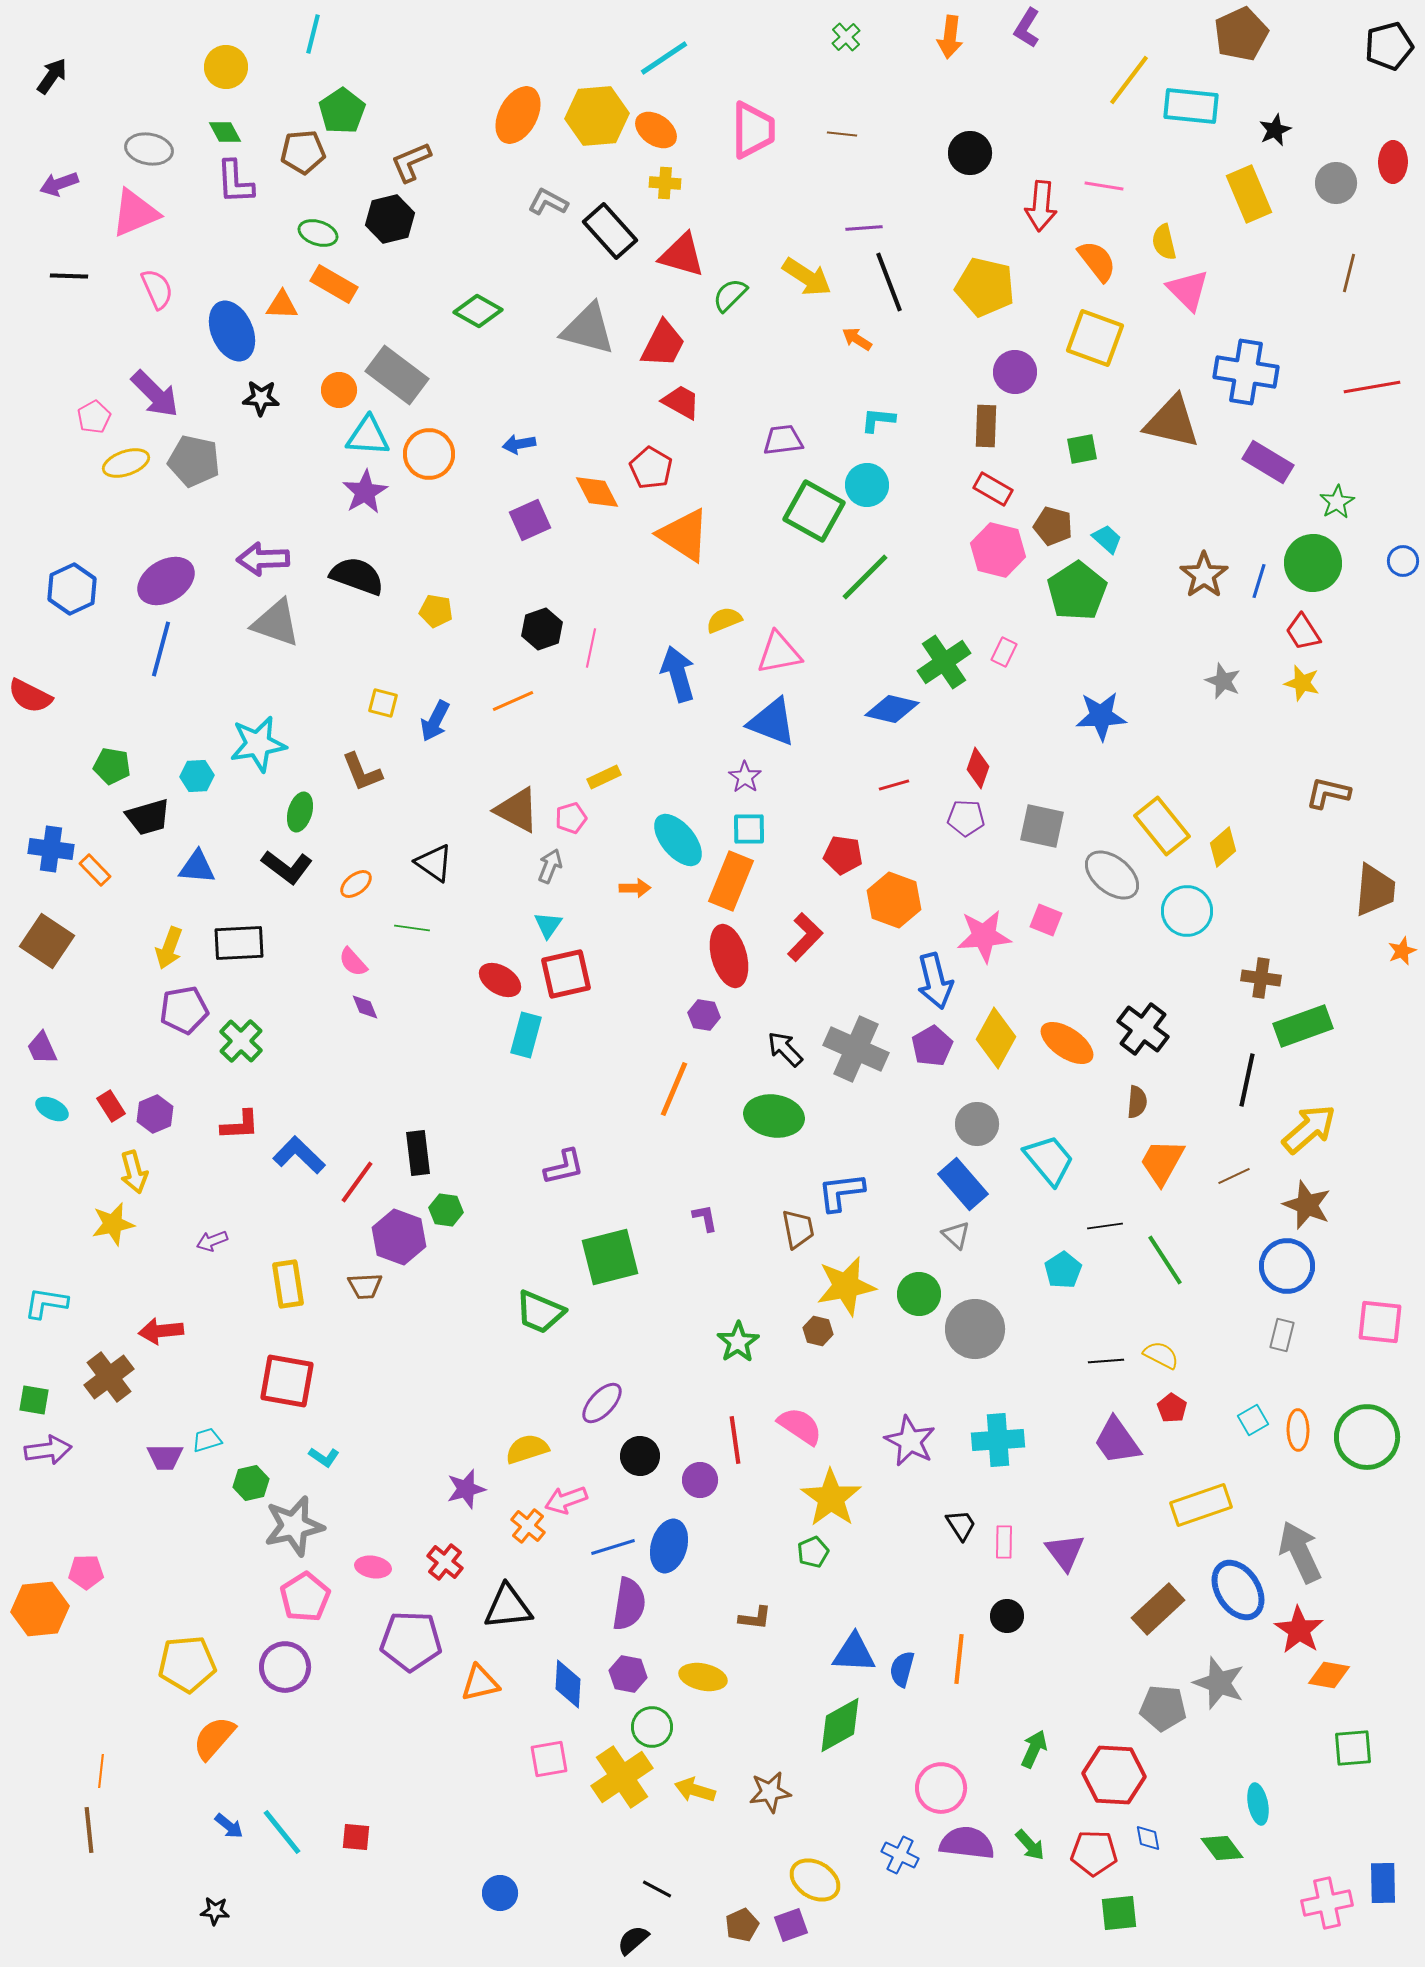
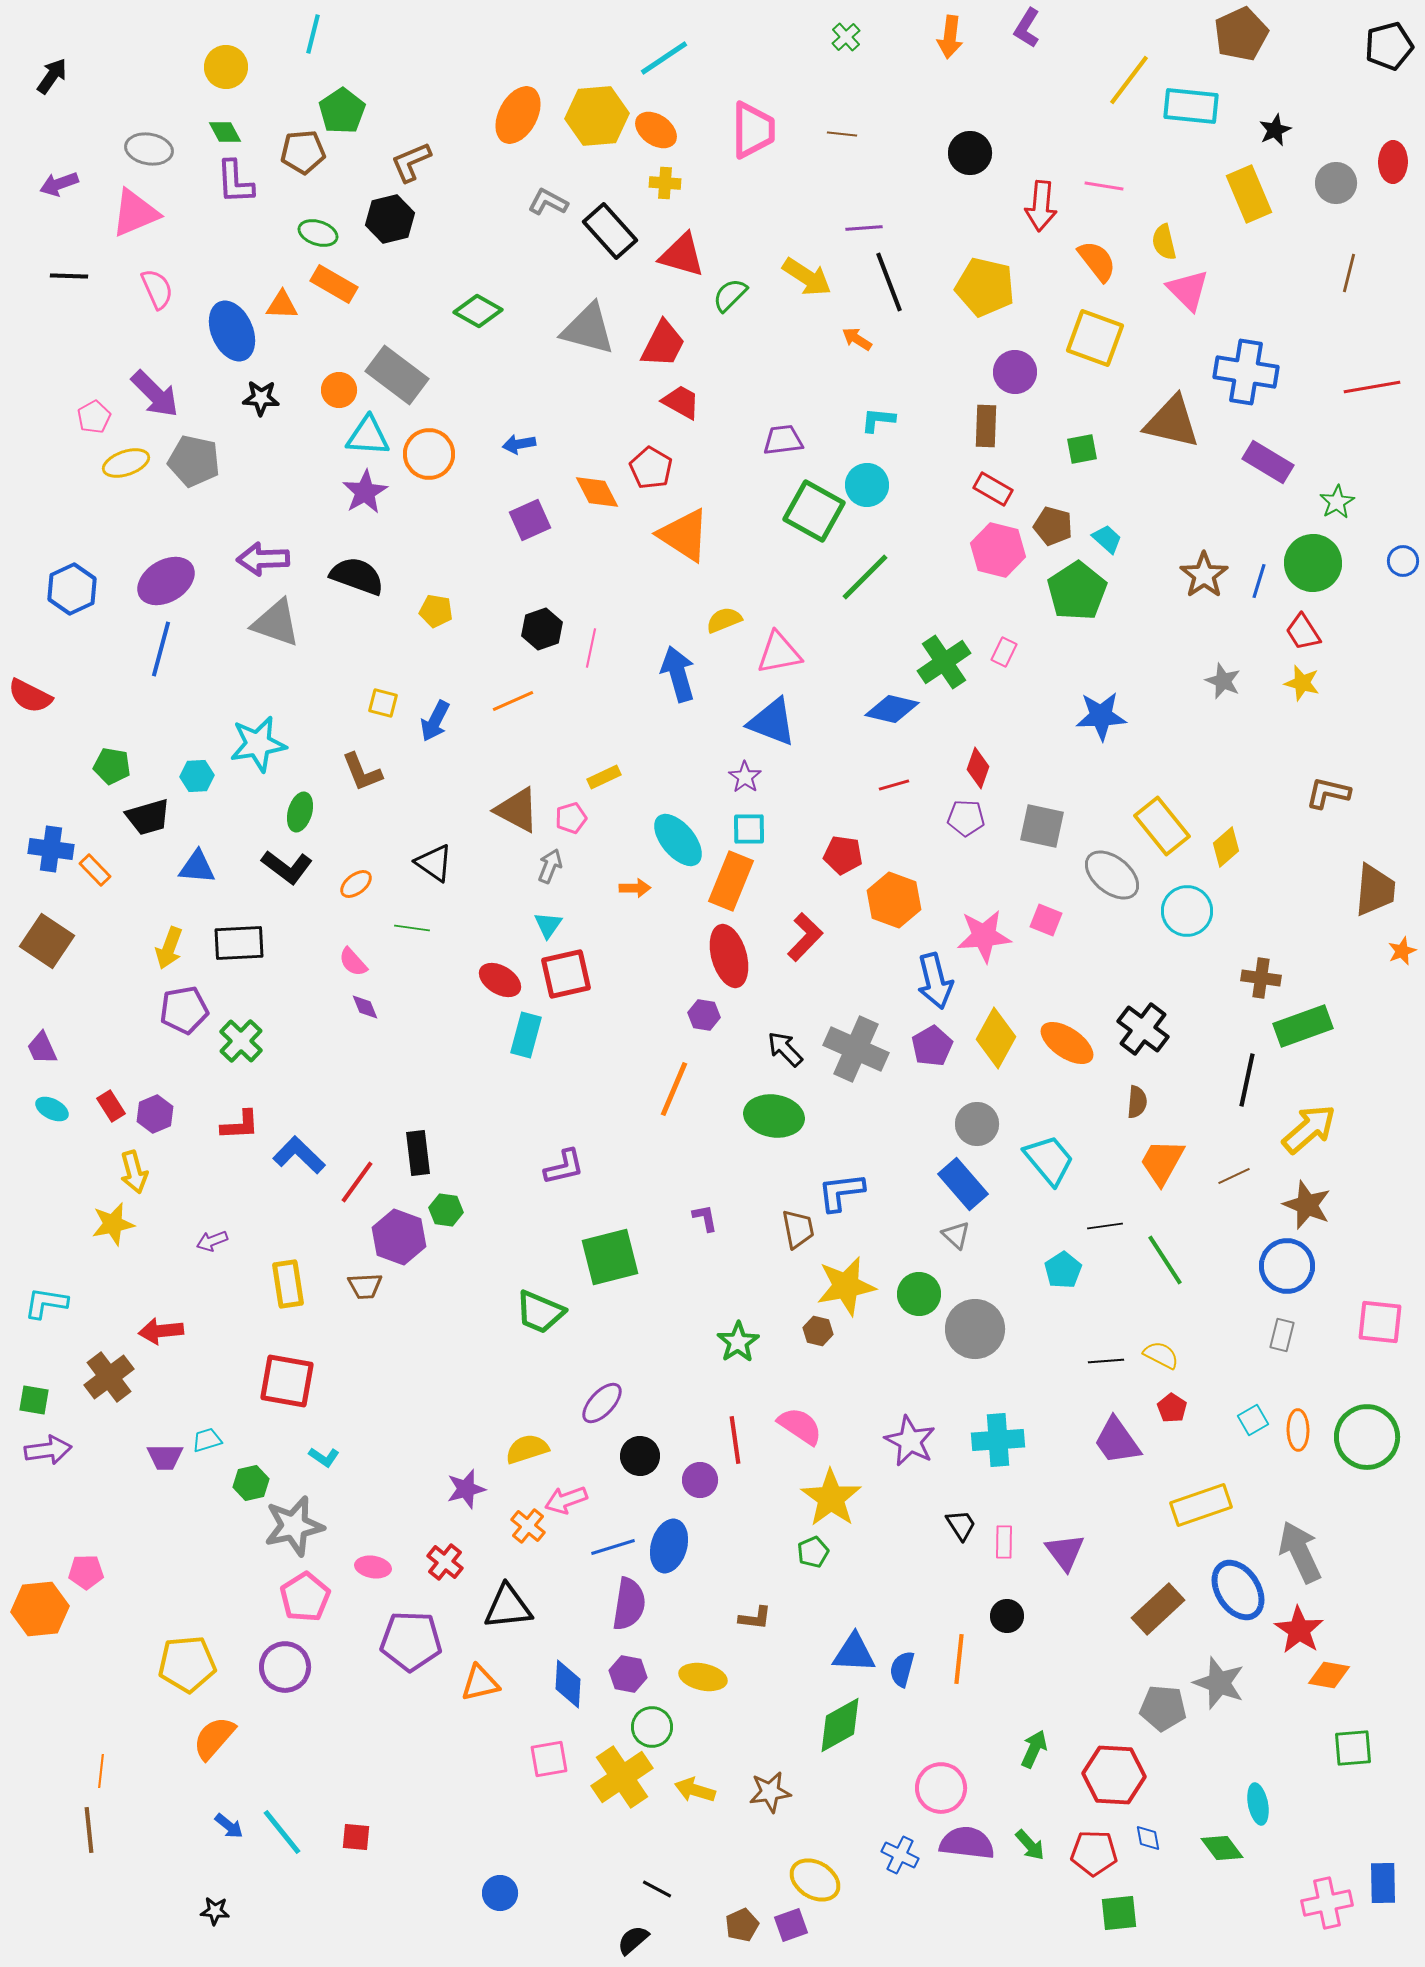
yellow diamond at (1223, 847): moved 3 px right
